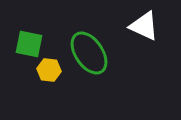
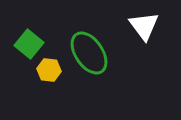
white triangle: rotated 28 degrees clockwise
green square: rotated 28 degrees clockwise
